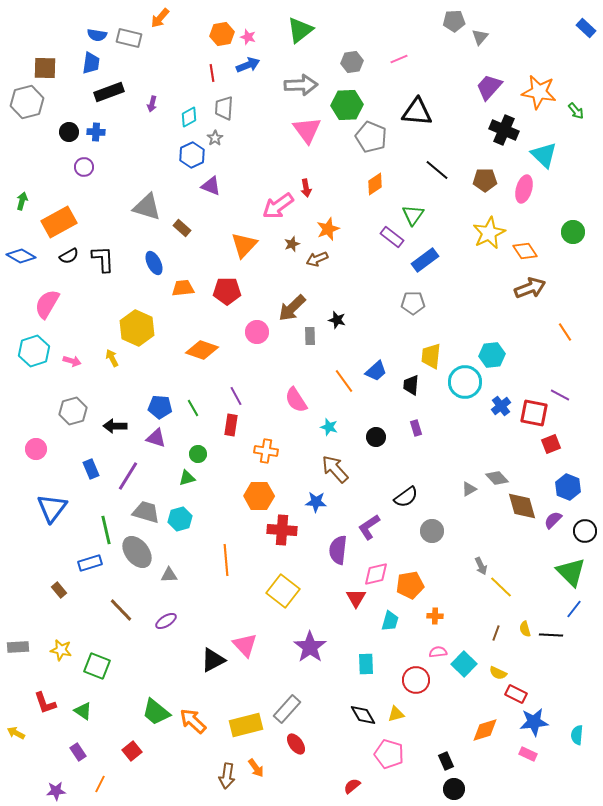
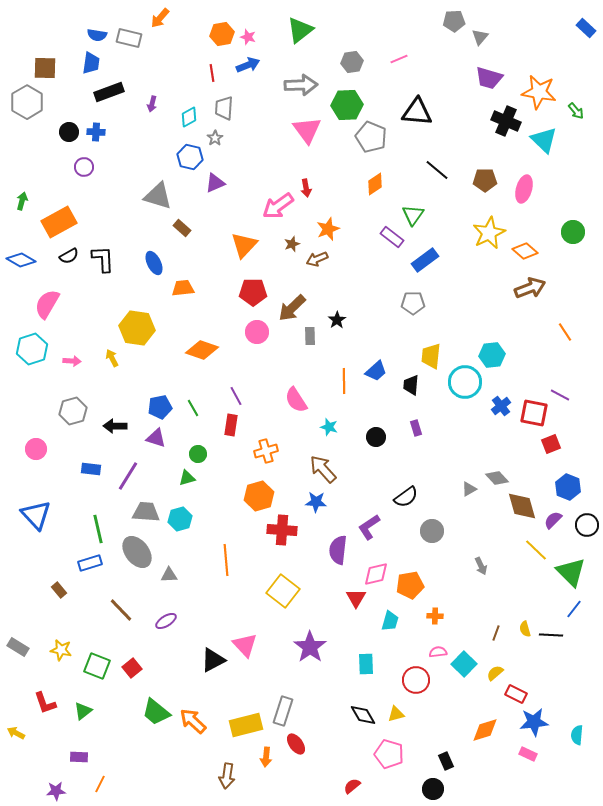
purple trapezoid at (489, 87): moved 9 px up; rotated 116 degrees counterclockwise
gray hexagon at (27, 102): rotated 16 degrees counterclockwise
black cross at (504, 130): moved 2 px right, 9 px up
blue hexagon at (192, 155): moved 2 px left, 2 px down; rotated 20 degrees counterclockwise
cyan triangle at (544, 155): moved 15 px up
purple triangle at (211, 186): moved 4 px right, 3 px up; rotated 45 degrees counterclockwise
gray triangle at (147, 207): moved 11 px right, 11 px up
orange diamond at (525, 251): rotated 15 degrees counterclockwise
blue diamond at (21, 256): moved 4 px down
red pentagon at (227, 291): moved 26 px right, 1 px down
black star at (337, 320): rotated 24 degrees clockwise
yellow hexagon at (137, 328): rotated 16 degrees counterclockwise
cyan hexagon at (34, 351): moved 2 px left, 2 px up
pink arrow at (72, 361): rotated 12 degrees counterclockwise
orange line at (344, 381): rotated 35 degrees clockwise
blue pentagon at (160, 407): rotated 15 degrees counterclockwise
orange cross at (266, 451): rotated 25 degrees counterclockwise
blue rectangle at (91, 469): rotated 60 degrees counterclockwise
brown arrow at (335, 469): moved 12 px left
orange hexagon at (259, 496): rotated 16 degrees counterclockwise
blue triangle at (52, 508): moved 16 px left, 7 px down; rotated 20 degrees counterclockwise
gray trapezoid at (146, 512): rotated 12 degrees counterclockwise
green line at (106, 530): moved 8 px left, 1 px up
black circle at (585, 531): moved 2 px right, 6 px up
yellow line at (501, 587): moved 35 px right, 37 px up
gray rectangle at (18, 647): rotated 35 degrees clockwise
yellow semicircle at (498, 673): moved 3 px left; rotated 114 degrees clockwise
gray rectangle at (287, 709): moved 4 px left, 2 px down; rotated 24 degrees counterclockwise
green triangle at (83, 711): rotated 48 degrees clockwise
red square at (132, 751): moved 83 px up
purple rectangle at (78, 752): moved 1 px right, 5 px down; rotated 54 degrees counterclockwise
orange arrow at (256, 768): moved 10 px right, 11 px up; rotated 42 degrees clockwise
black circle at (454, 789): moved 21 px left
